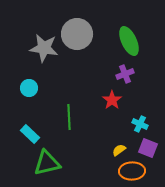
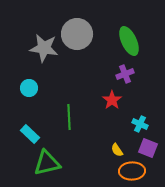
yellow semicircle: moved 2 px left; rotated 88 degrees counterclockwise
